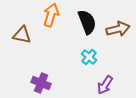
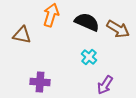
black semicircle: rotated 45 degrees counterclockwise
brown arrow: rotated 45 degrees clockwise
purple cross: moved 1 px left, 1 px up; rotated 18 degrees counterclockwise
